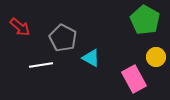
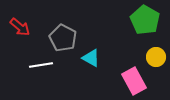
pink rectangle: moved 2 px down
